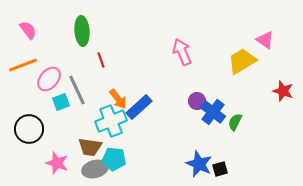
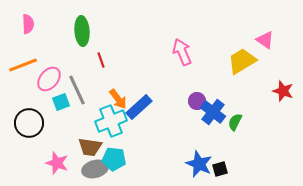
pink semicircle: moved 6 px up; rotated 36 degrees clockwise
black circle: moved 6 px up
